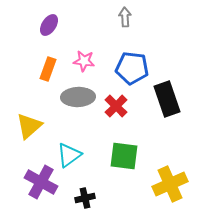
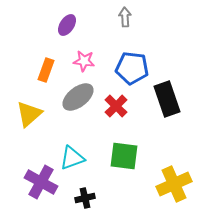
purple ellipse: moved 18 px right
orange rectangle: moved 2 px left, 1 px down
gray ellipse: rotated 36 degrees counterclockwise
yellow triangle: moved 12 px up
cyan triangle: moved 3 px right, 3 px down; rotated 16 degrees clockwise
yellow cross: moved 4 px right
